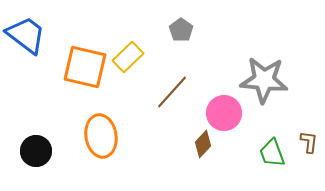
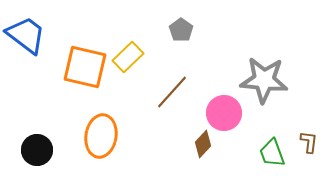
orange ellipse: rotated 18 degrees clockwise
black circle: moved 1 px right, 1 px up
